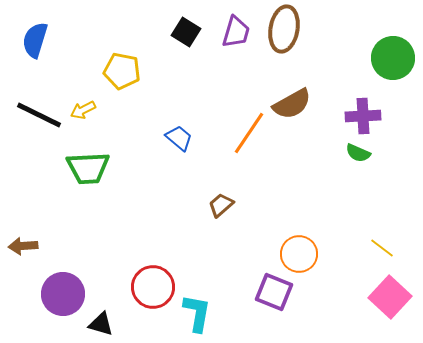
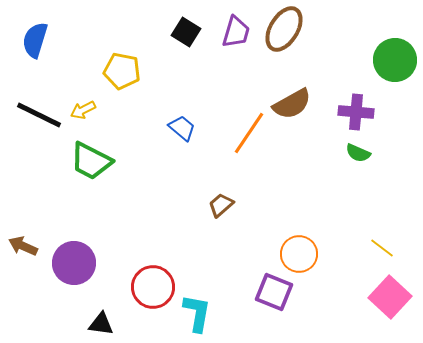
brown ellipse: rotated 21 degrees clockwise
green circle: moved 2 px right, 2 px down
purple cross: moved 7 px left, 4 px up; rotated 8 degrees clockwise
blue trapezoid: moved 3 px right, 10 px up
green trapezoid: moved 3 px right, 7 px up; rotated 30 degrees clockwise
brown arrow: rotated 28 degrees clockwise
purple circle: moved 11 px right, 31 px up
black triangle: rotated 8 degrees counterclockwise
